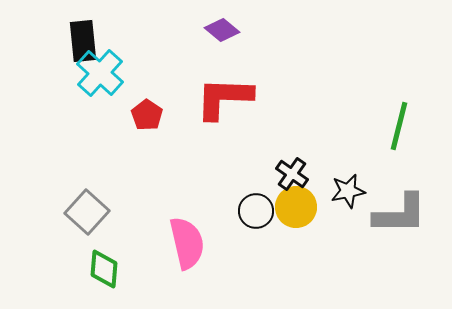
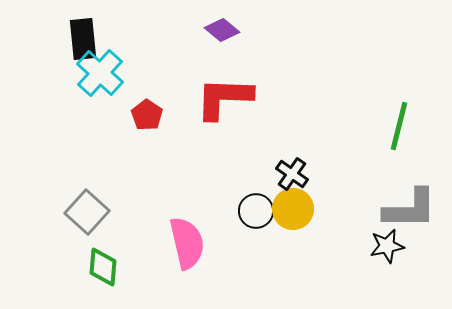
black rectangle: moved 2 px up
black star: moved 39 px right, 55 px down
yellow circle: moved 3 px left, 2 px down
gray L-shape: moved 10 px right, 5 px up
green diamond: moved 1 px left, 2 px up
